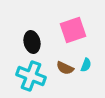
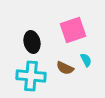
cyan semicircle: moved 5 px up; rotated 48 degrees counterclockwise
cyan cross: rotated 16 degrees counterclockwise
